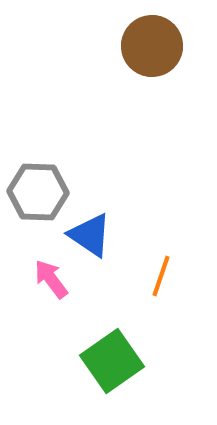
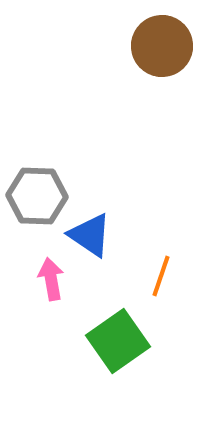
brown circle: moved 10 px right
gray hexagon: moved 1 px left, 4 px down
pink arrow: rotated 27 degrees clockwise
green square: moved 6 px right, 20 px up
